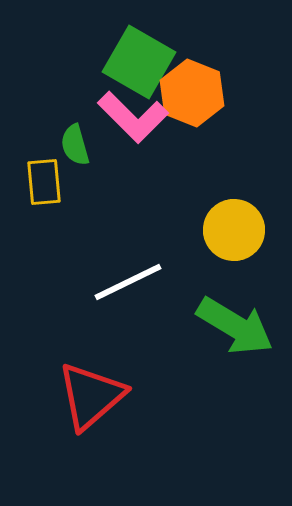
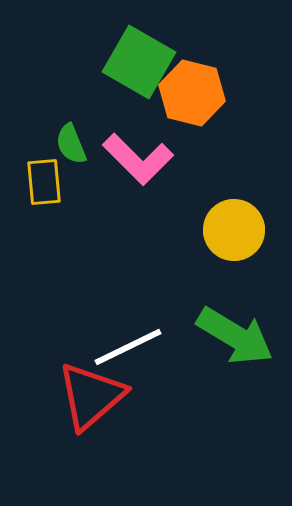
orange hexagon: rotated 8 degrees counterclockwise
pink L-shape: moved 5 px right, 42 px down
green semicircle: moved 4 px left, 1 px up; rotated 6 degrees counterclockwise
white line: moved 65 px down
green arrow: moved 10 px down
